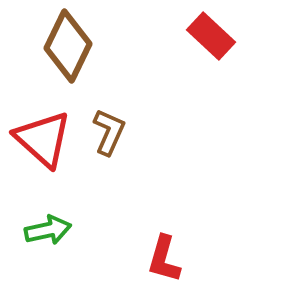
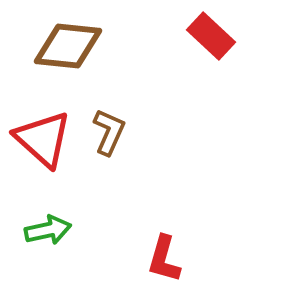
brown diamond: rotated 70 degrees clockwise
